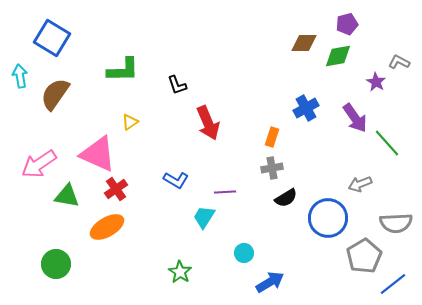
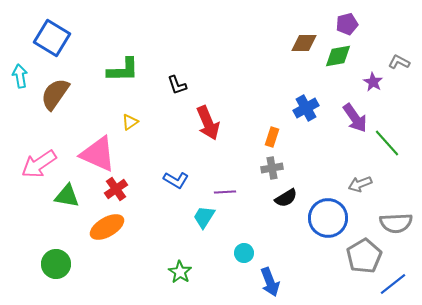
purple star: moved 3 px left
blue arrow: rotated 100 degrees clockwise
